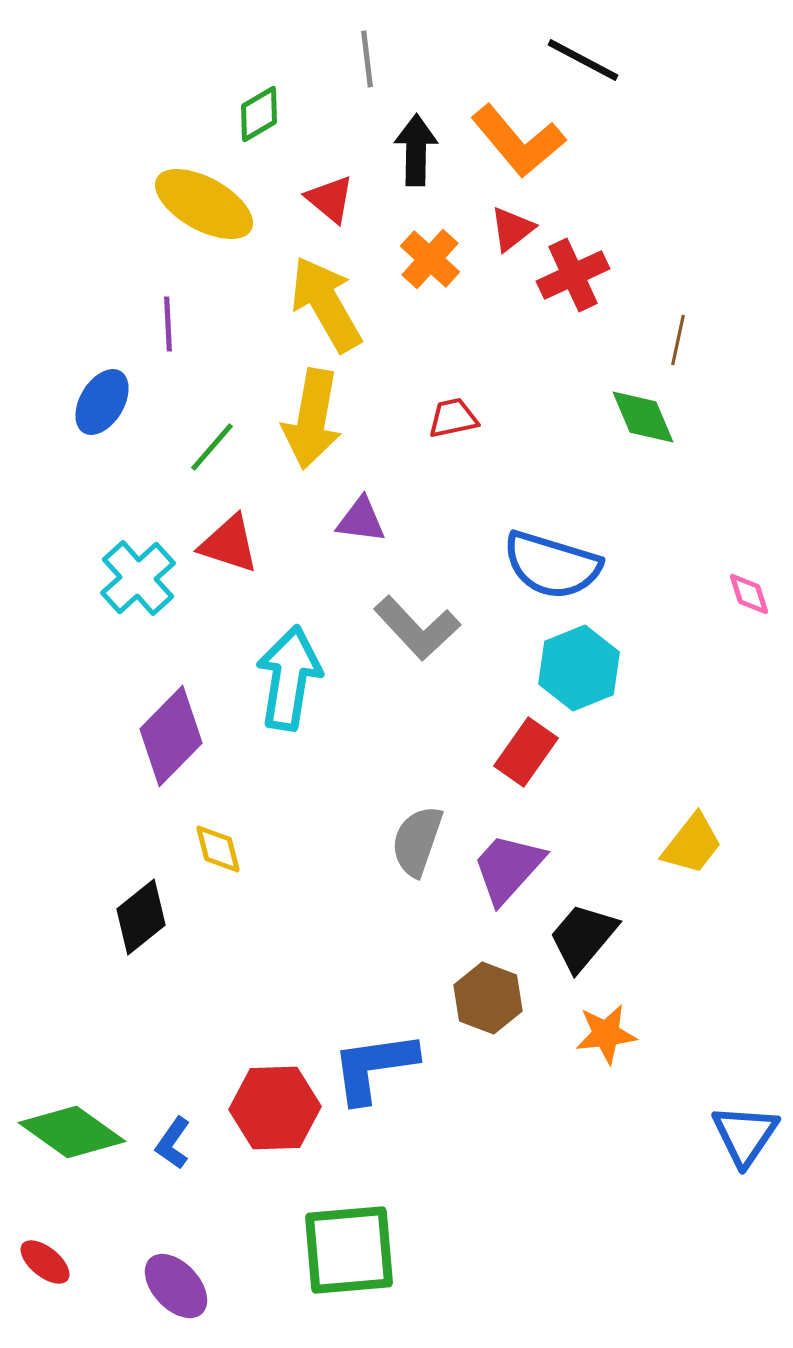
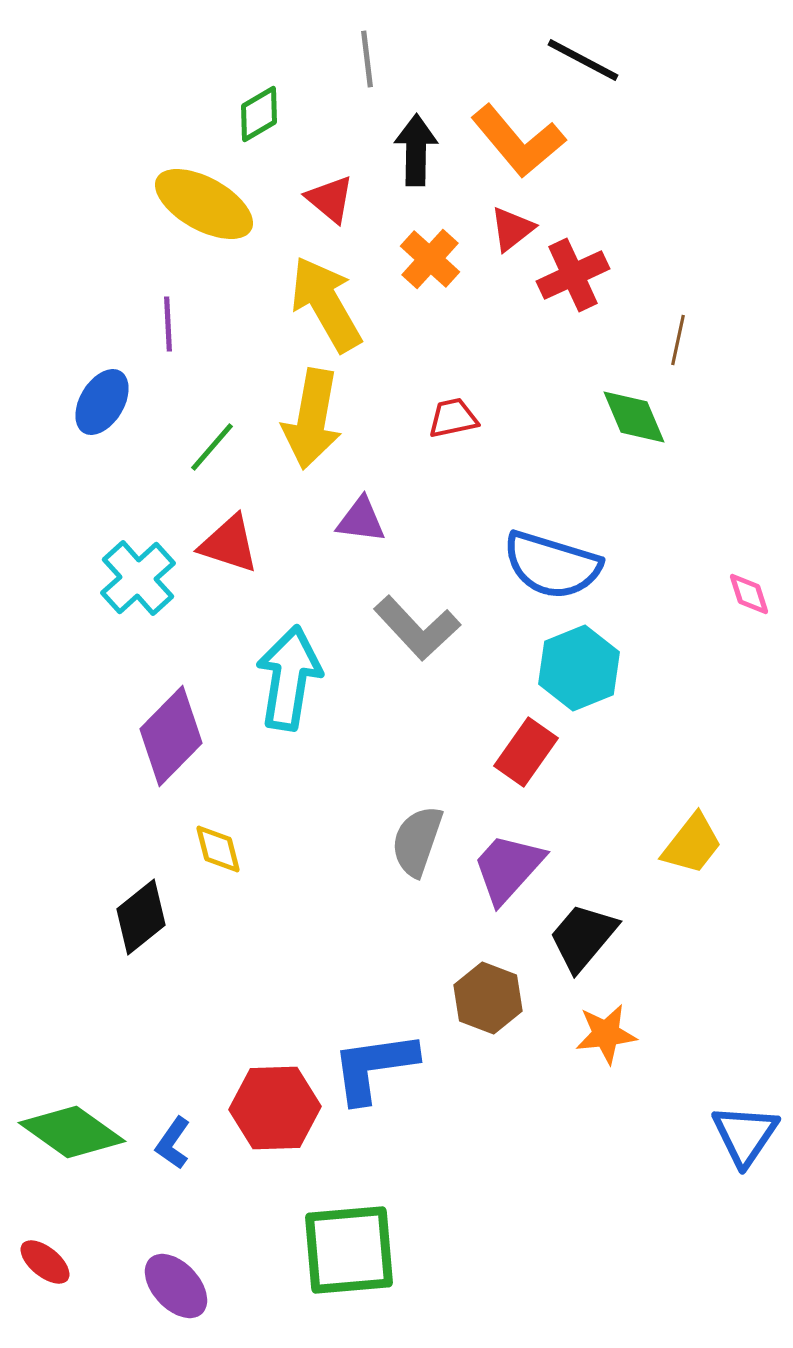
green diamond at (643, 417): moved 9 px left
